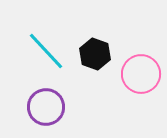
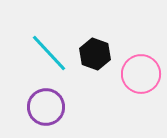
cyan line: moved 3 px right, 2 px down
